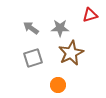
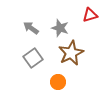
gray star: rotated 18 degrees clockwise
gray square: rotated 18 degrees counterclockwise
orange circle: moved 3 px up
